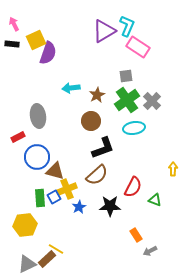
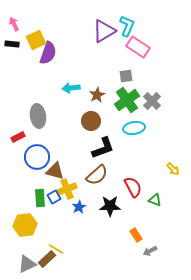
yellow arrow: rotated 136 degrees clockwise
red semicircle: rotated 55 degrees counterclockwise
